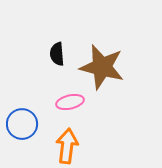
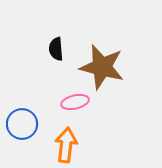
black semicircle: moved 1 px left, 5 px up
pink ellipse: moved 5 px right
orange arrow: moved 1 px left, 1 px up
